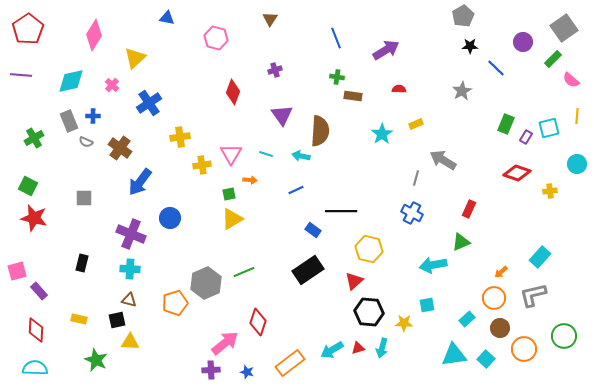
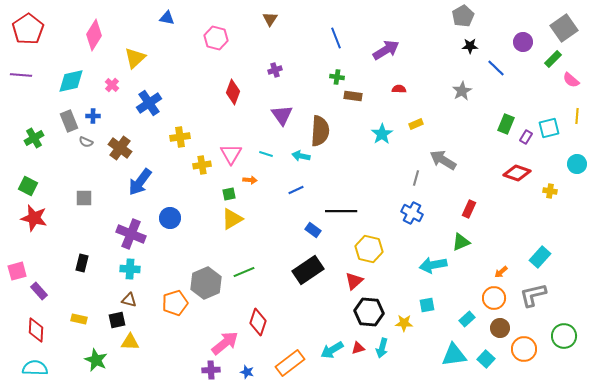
yellow cross at (550, 191): rotated 16 degrees clockwise
